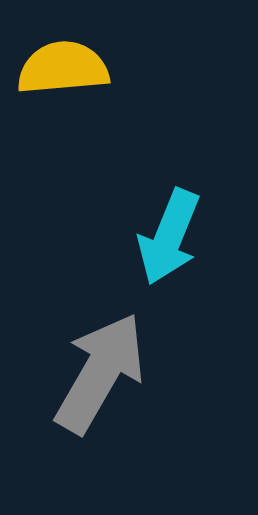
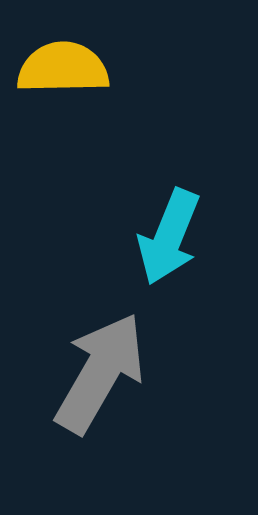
yellow semicircle: rotated 4 degrees clockwise
